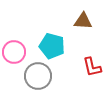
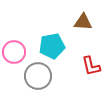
brown triangle: moved 1 px down
cyan pentagon: rotated 25 degrees counterclockwise
red L-shape: moved 1 px left, 1 px up
